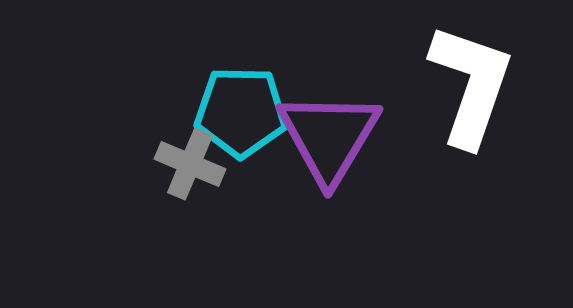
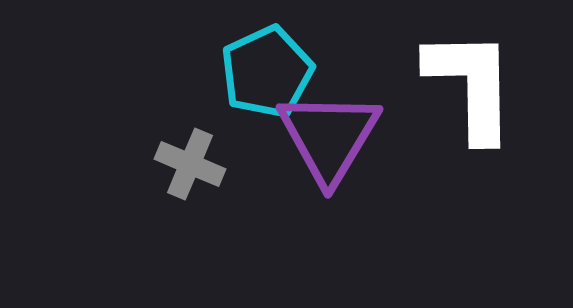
white L-shape: rotated 20 degrees counterclockwise
cyan pentagon: moved 26 px right, 40 px up; rotated 26 degrees counterclockwise
